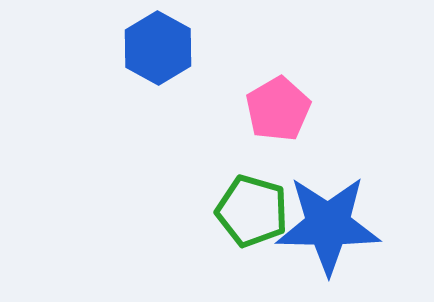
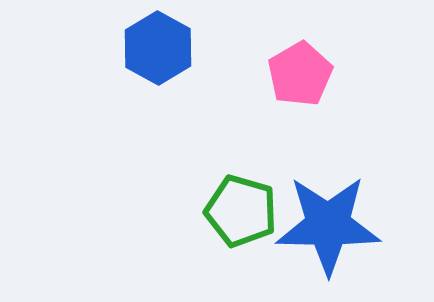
pink pentagon: moved 22 px right, 35 px up
green pentagon: moved 11 px left
